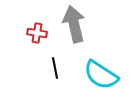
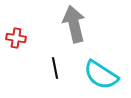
red cross: moved 21 px left, 5 px down
